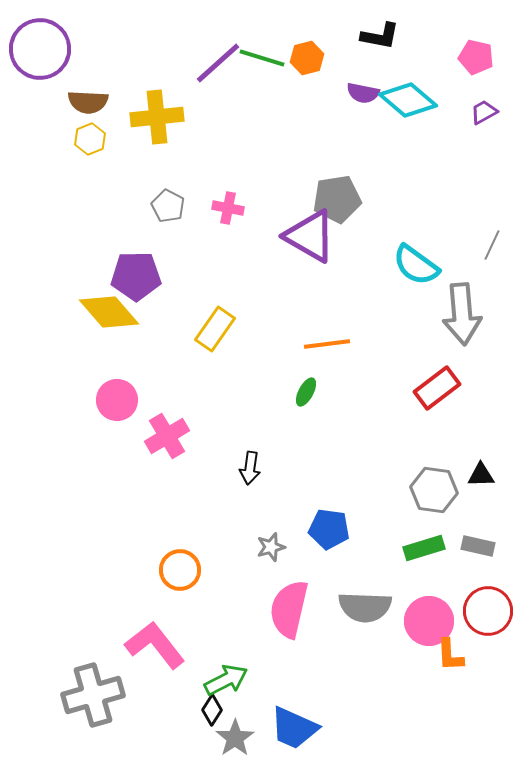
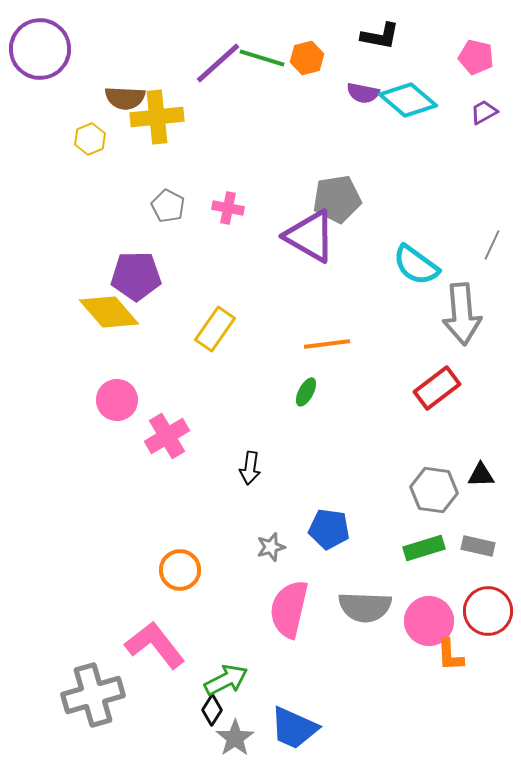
brown semicircle at (88, 102): moved 37 px right, 4 px up
